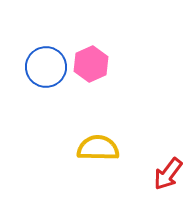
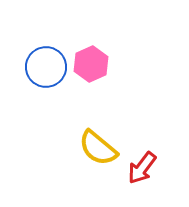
yellow semicircle: rotated 141 degrees counterclockwise
red arrow: moved 26 px left, 6 px up
